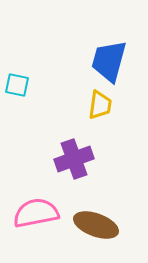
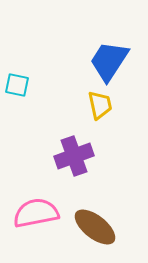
blue trapezoid: rotated 18 degrees clockwise
yellow trapezoid: rotated 20 degrees counterclockwise
purple cross: moved 3 px up
brown ellipse: moved 1 px left, 2 px down; rotated 18 degrees clockwise
